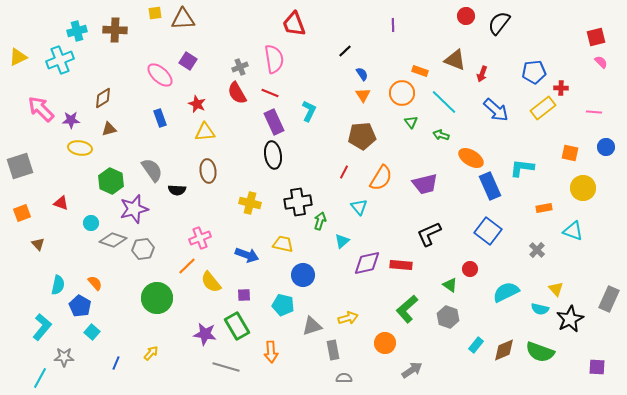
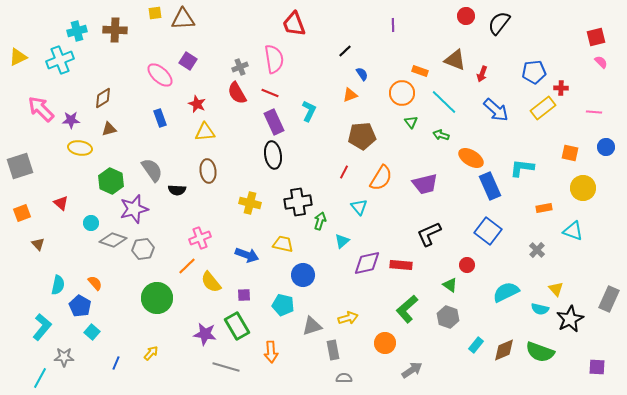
orange triangle at (363, 95): moved 13 px left; rotated 42 degrees clockwise
red triangle at (61, 203): rotated 21 degrees clockwise
red circle at (470, 269): moved 3 px left, 4 px up
